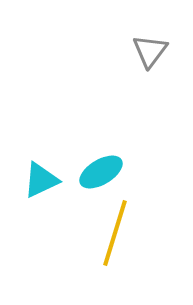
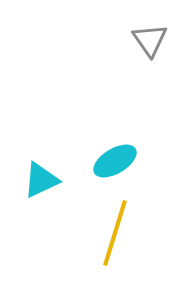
gray triangle: moved 11 px up; rotated 12 degrees counterclockwise
cyan ellipse: moved 14 px right, 11 px up
